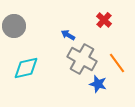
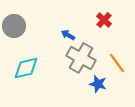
gray cross: moved 1 px left, 1 px up
